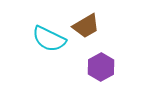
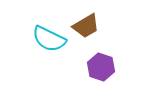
purple hexagon: rotated 12 degrees counterclockwise
